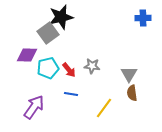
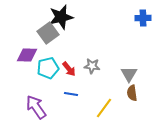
red arrow: moved 1 px up
purple arrow: moved 2 px right; rotated 70 degrees counterclockwise
